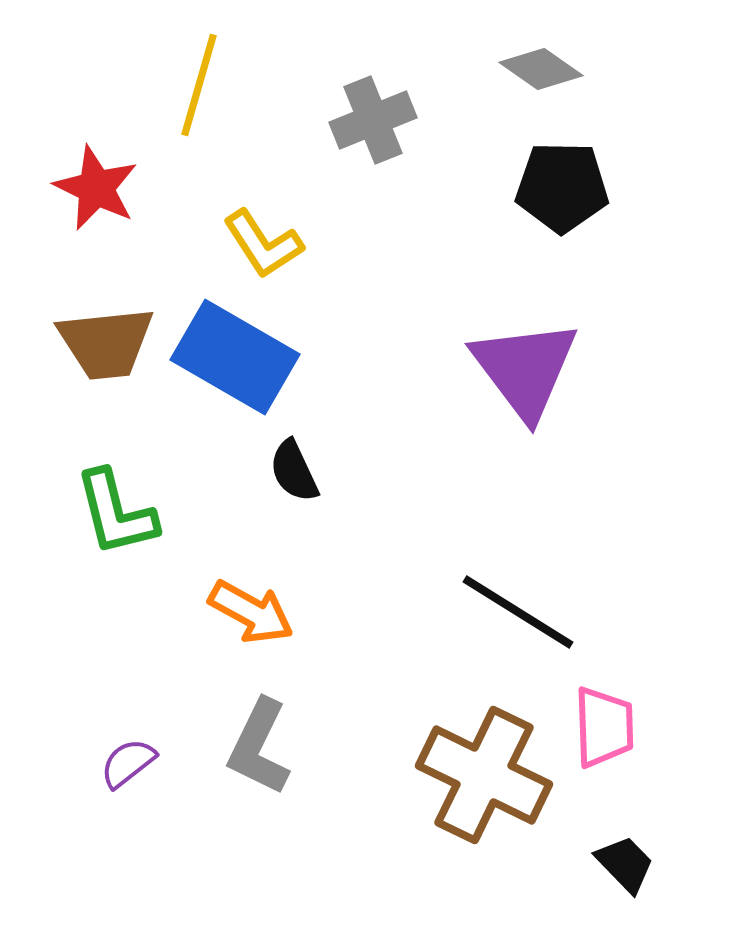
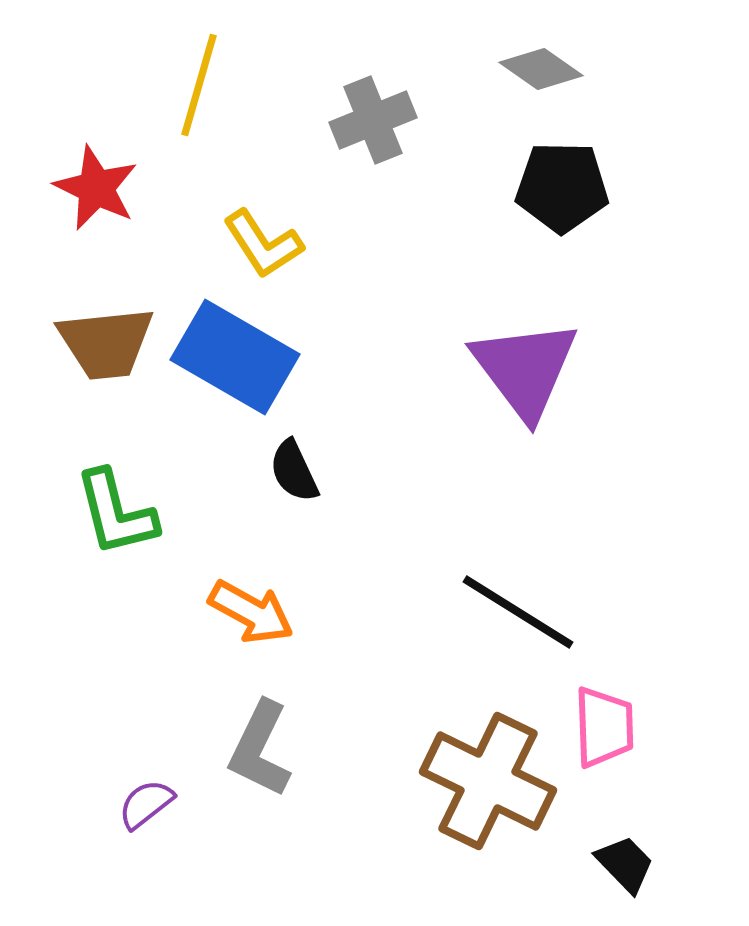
gray L-shape: moved 1 px right, 2 px down
purple semicircle: moved 18 px right, 41 px down
brown cross: moved 4 px right, 6 px down
